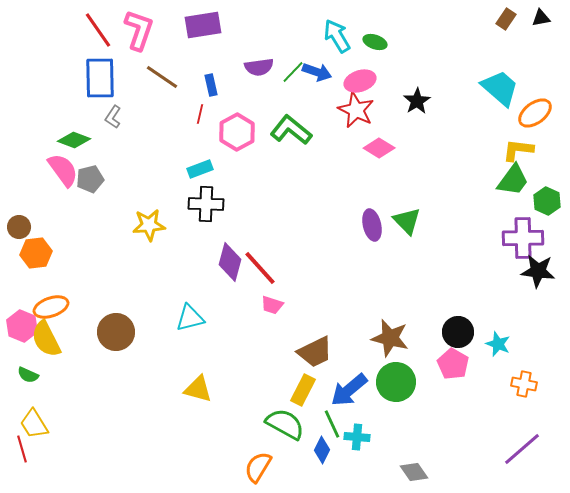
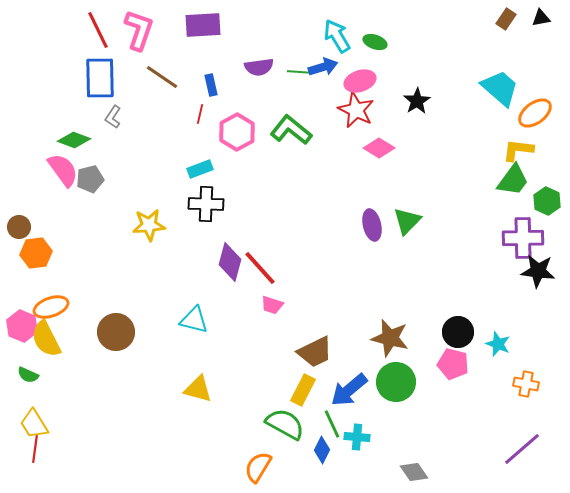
purple rectangle at (203, 25): rotated 6 degrees clockwise
red line at (98, 30): rotated 9 degrees clockwise
green line at (293, 72): moved 7 px right; rotated 50 degrees clockwise
blue arrow at (317, 72): moved 6 px right, 5 px up; rotated 36 degrees counterclockwise
green triangle at (407, 221): rotated 28 degrees clockwise
cyan triangle at (190, 318): moved 4 px right, 2 px down; rotated 28 degrees clockwise
pink pentagon at (453, 364): rotated 16 degrees counterclockwise
orange cross at (524, 384): moved 2 px right
red line at (22, 449): moved 13 px right; rotated 24 degrees clockwise
